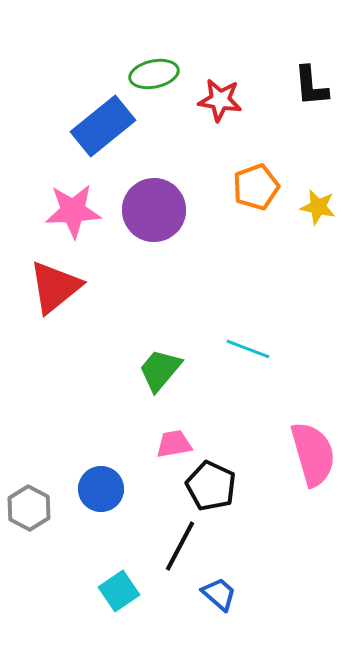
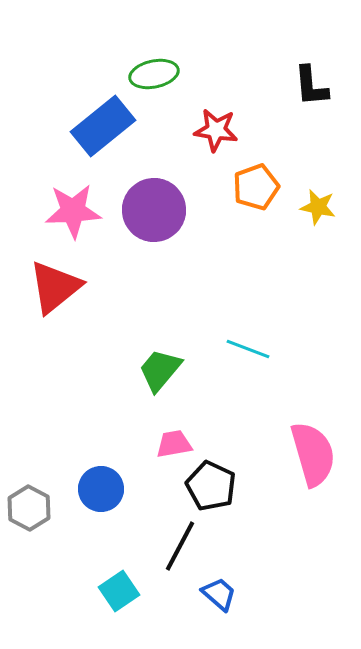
red star: moved 4 px left, 30 px down
